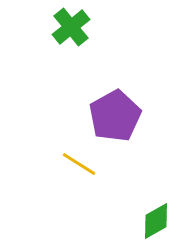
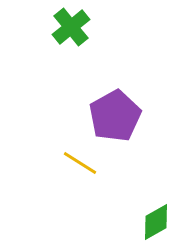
yellow line: moved 1 px right, 1 px up
green diamond: moved 1 px down
